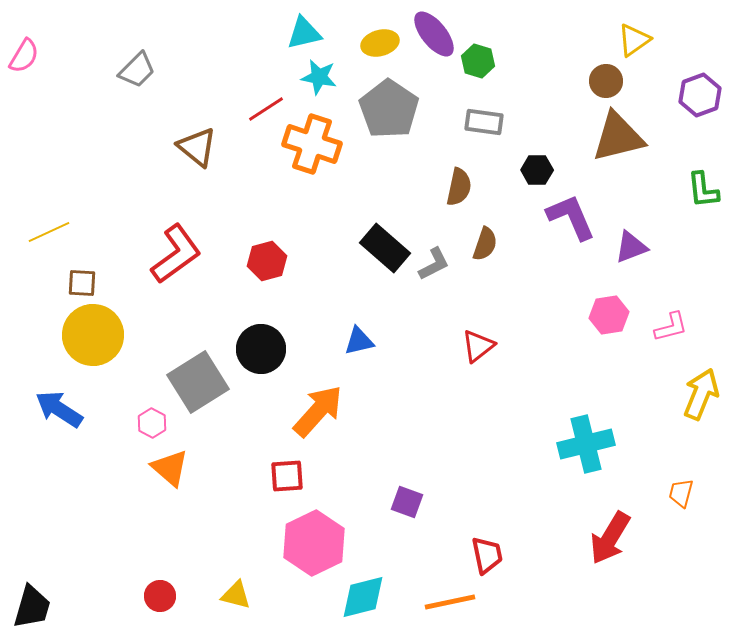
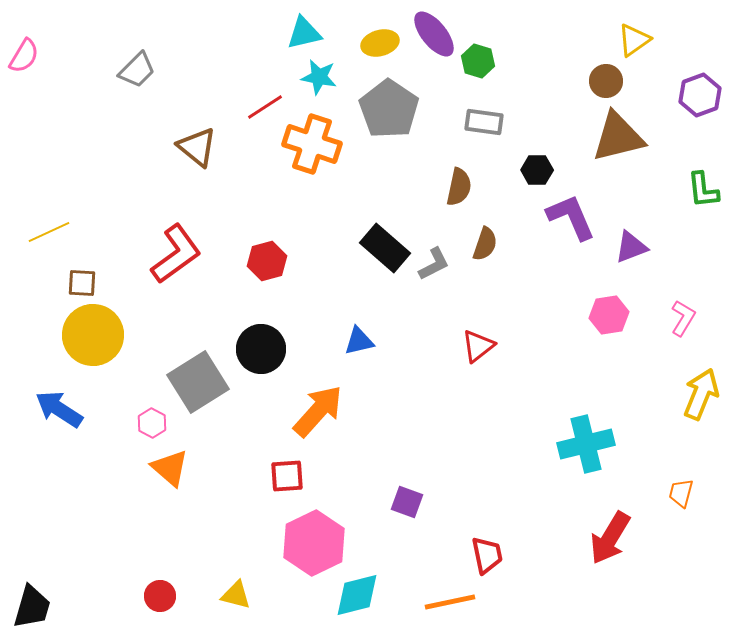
red line at (266, 109): moved 1 px left, 2 px up
pink L-shape at (671, 327): moved 12 px right, 9 px up; rotated 45 degrees counterclockwise
cyan diamond at (363, 597): moved 6 px left, 2 px up
